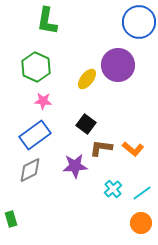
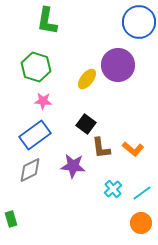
green hexagon: rotated 8 degrees counterclockwise
brown L-shape: rotated 105 degrees counterclockwise
purple star: moved 2 px left; rotated 10 degrees clockwise
